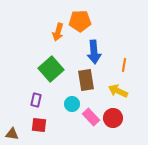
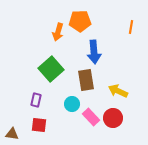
orange line: moved 7 px right, 38 px up
